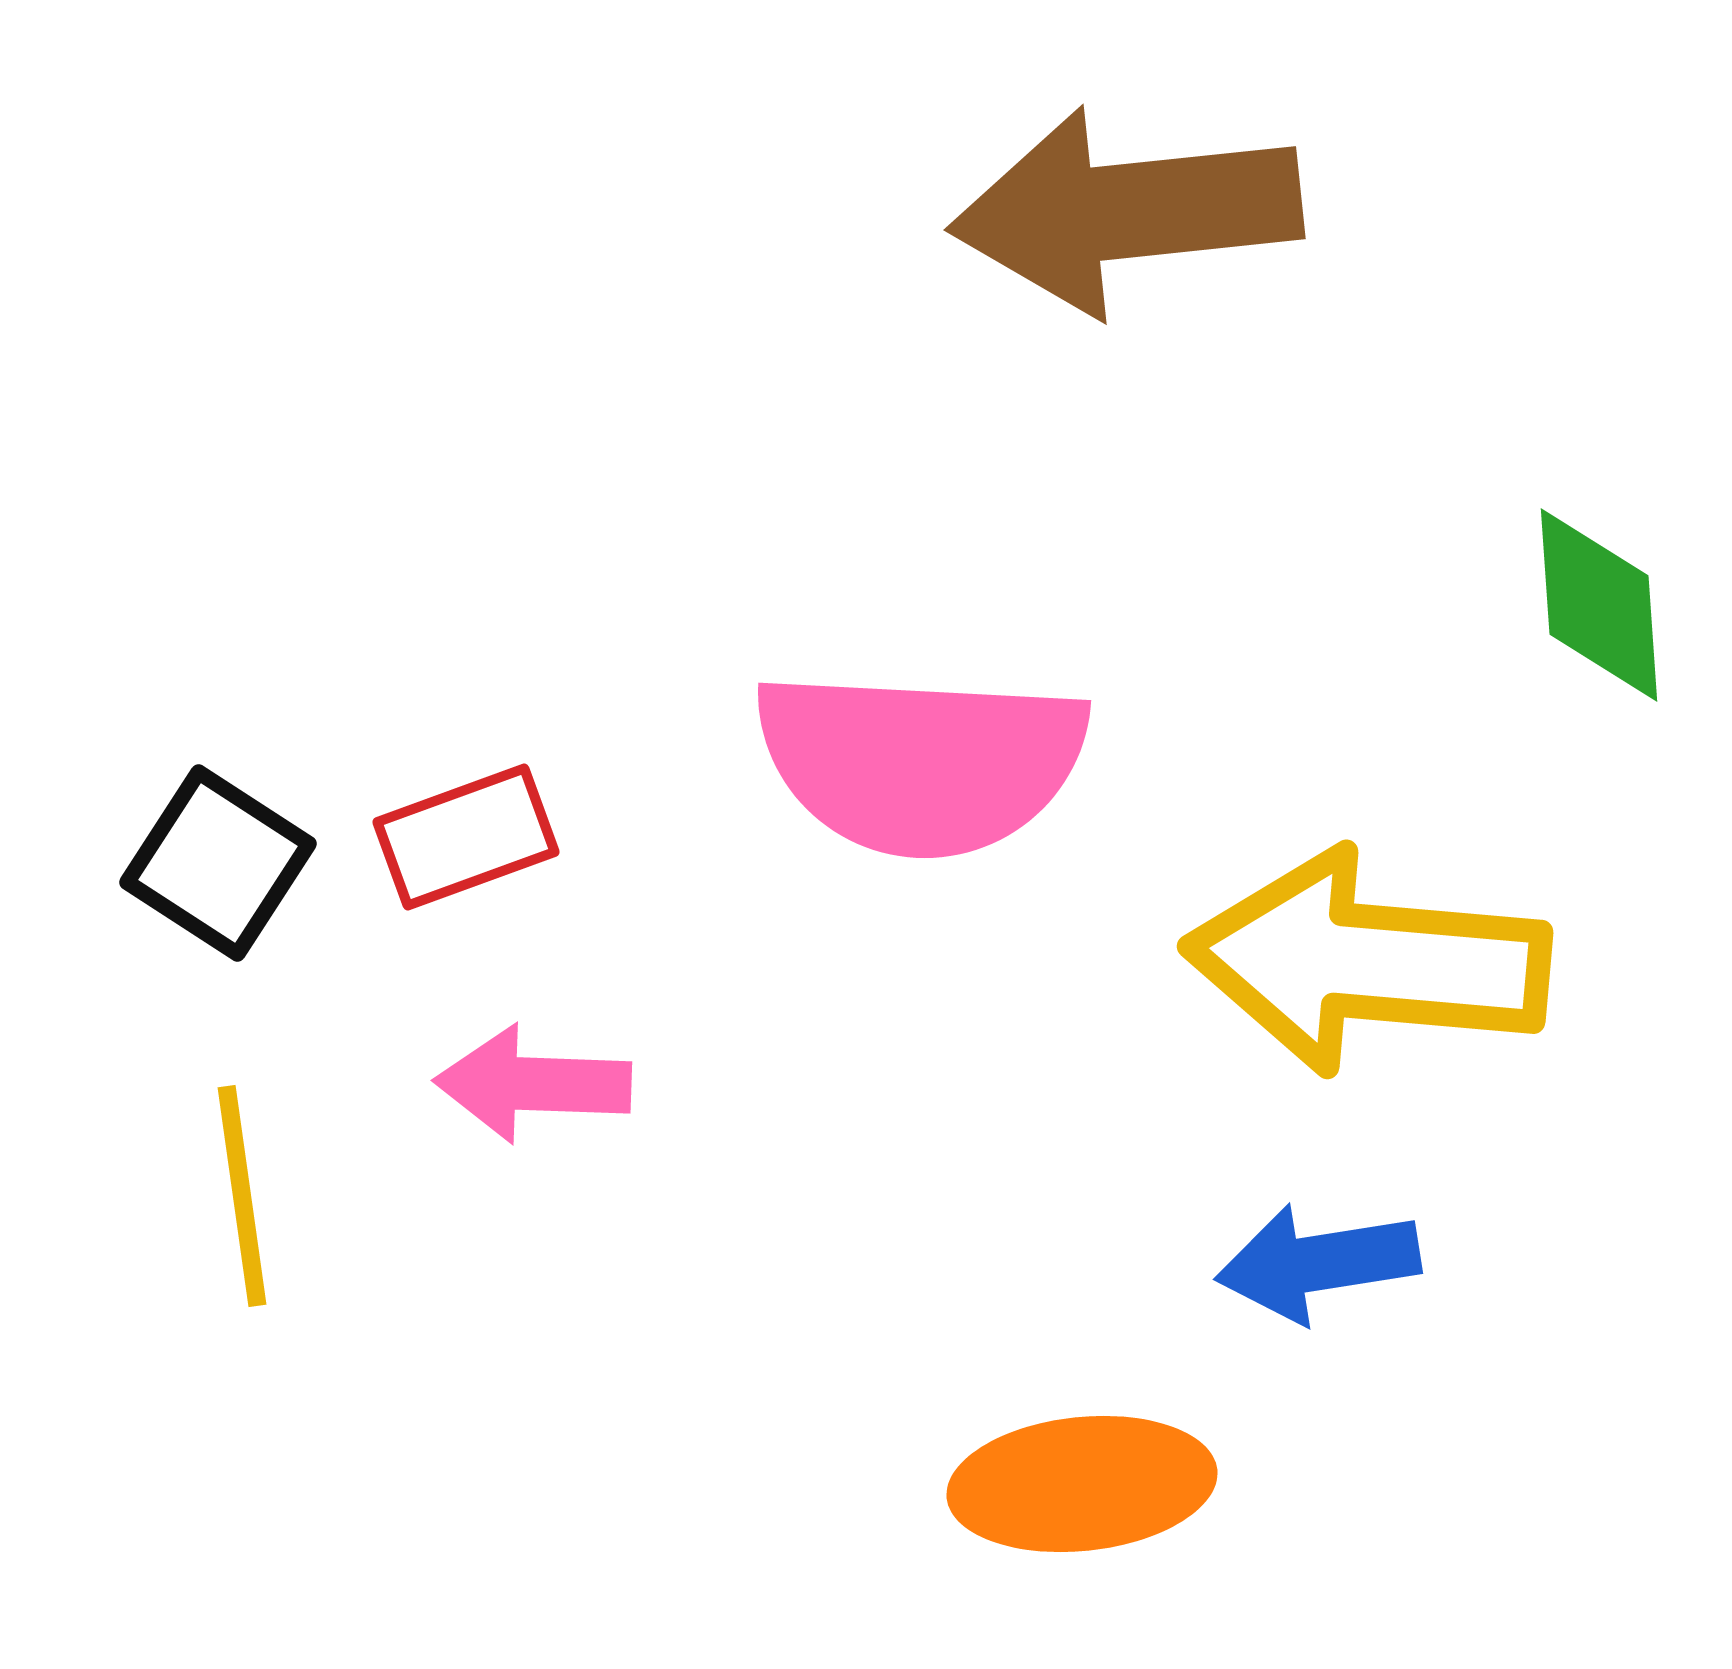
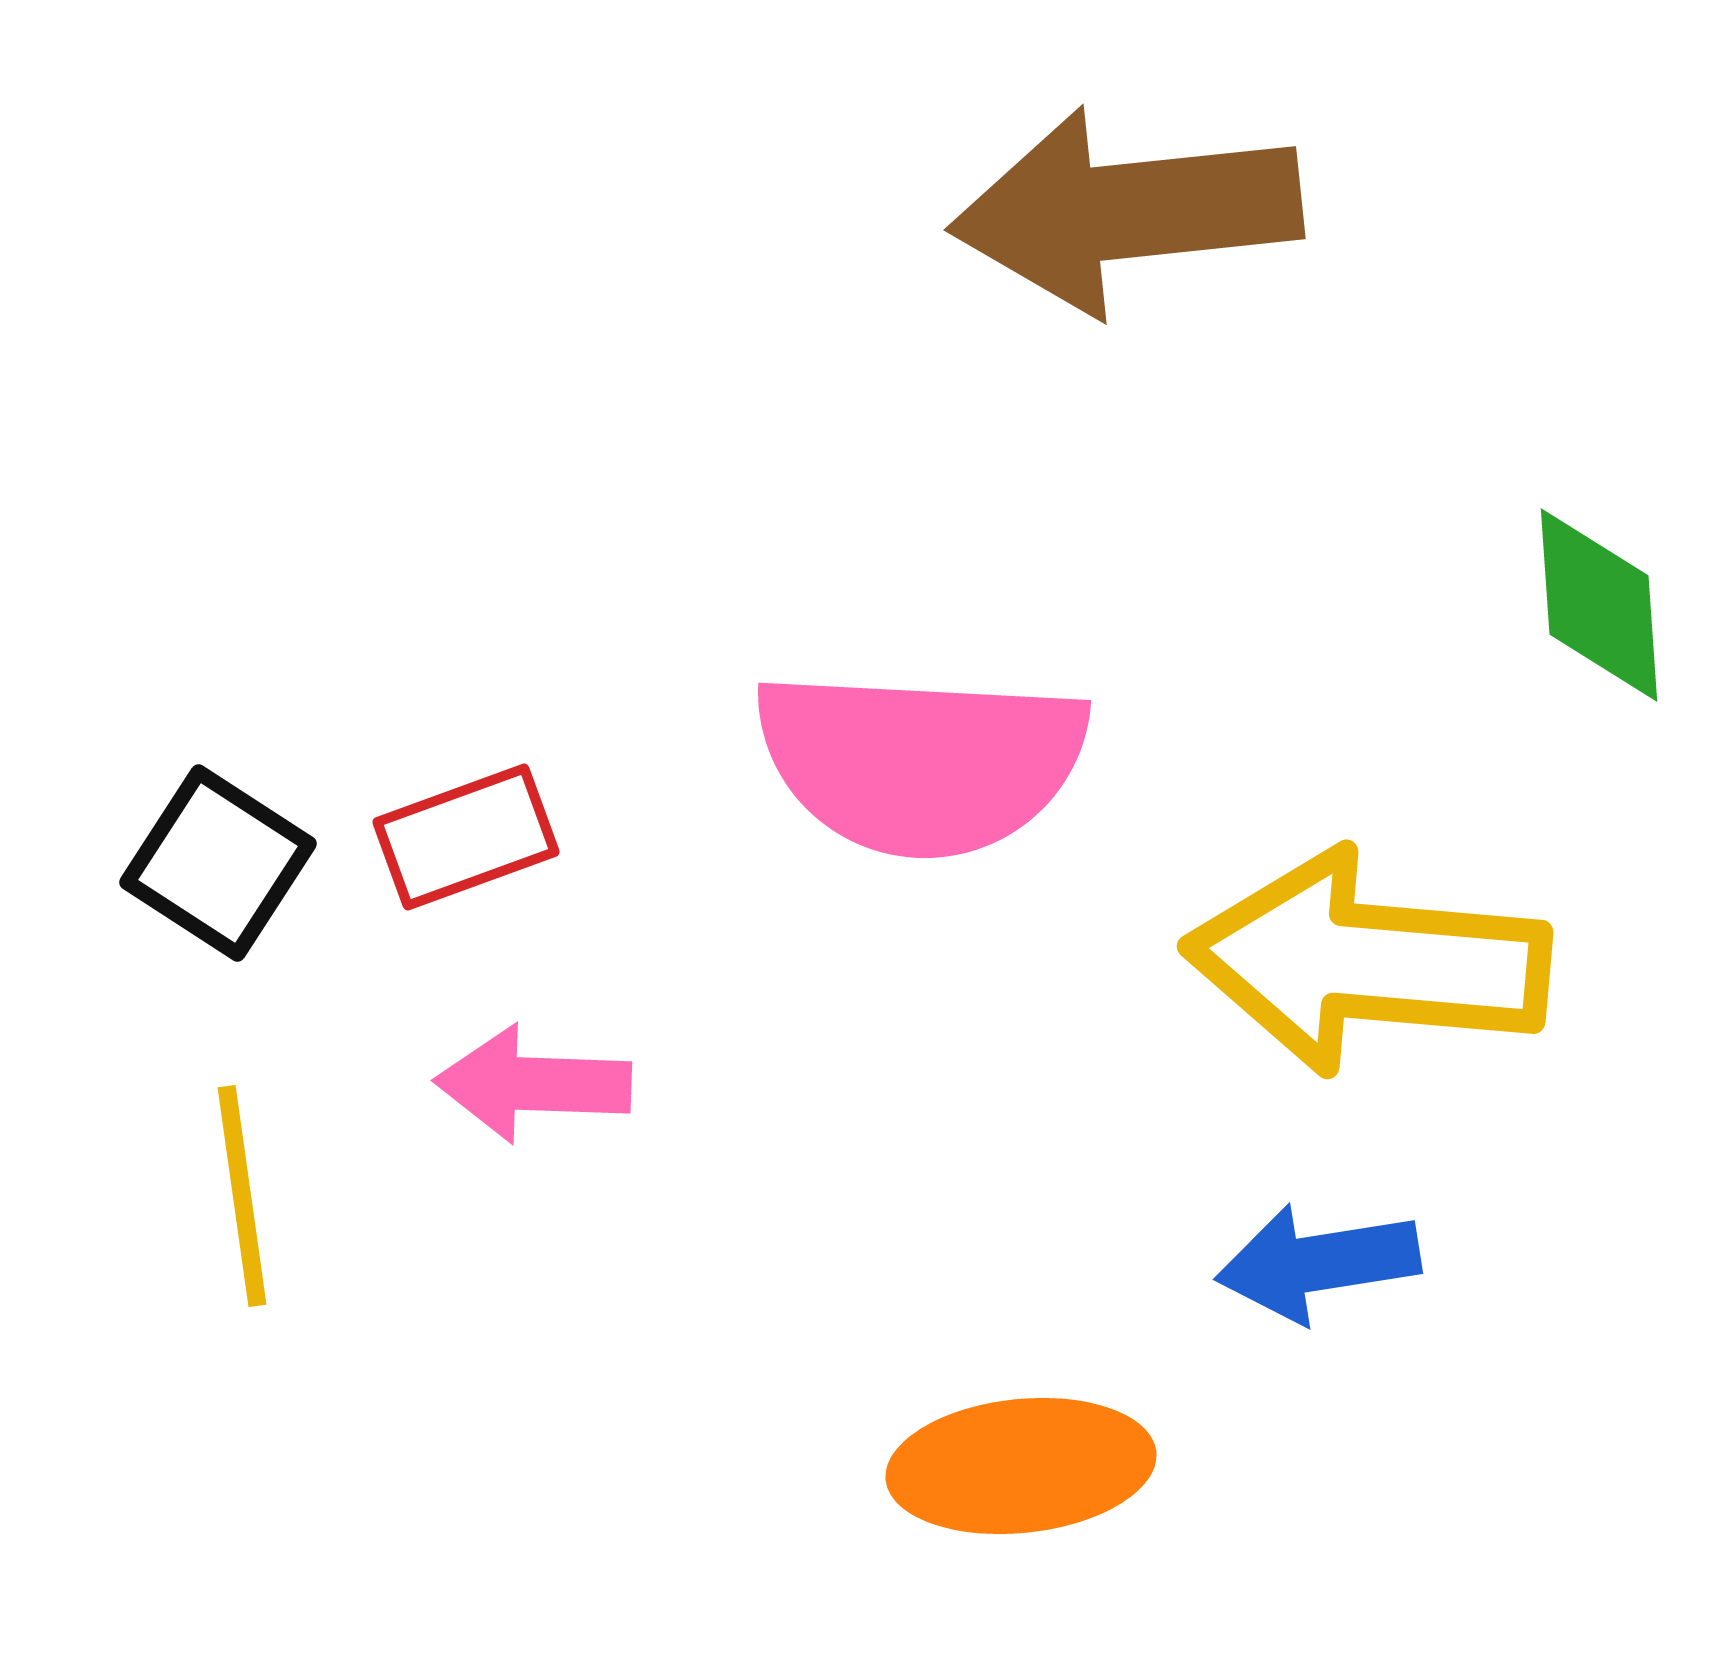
orange ellipse: moved 61 px left, 18 px up
